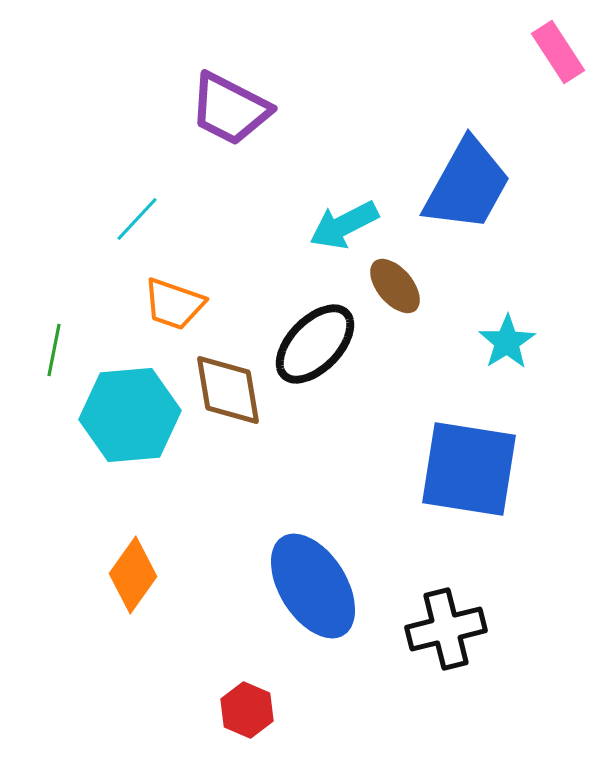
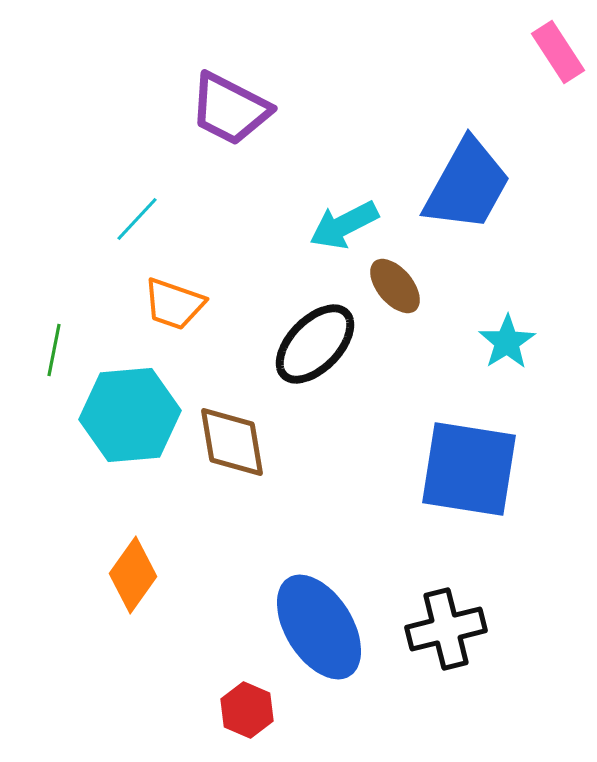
brown diamond: moved 4 px right, 52 px down
blue ellipse: moved 6 px right, 41 px down
